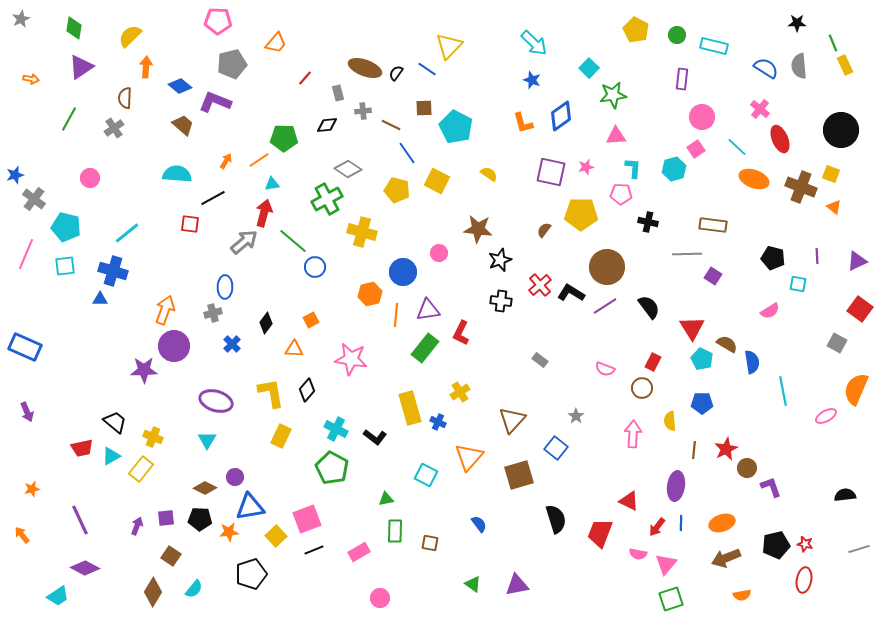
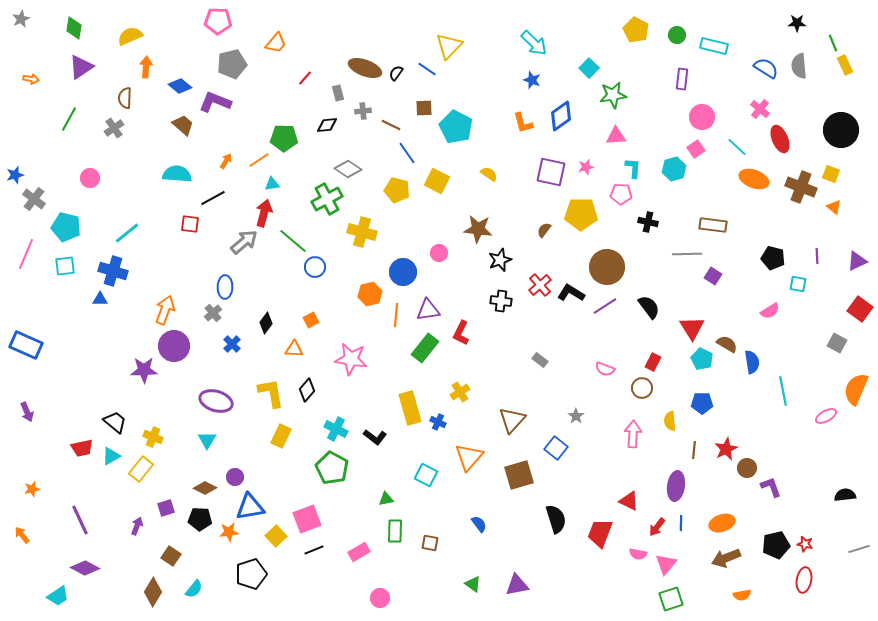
yellow semicircle at (130, 36): rotated 20 degrees clockwise
gray cross at (213, 313): rotated 24 degrees counterclockwise
blue rectangle at (25, 347): moved 1 px right, 2 px up
purple square at (166, 518): moved 10 px up; rotated 12 degrees counterclockwise
